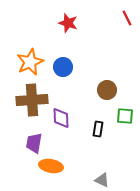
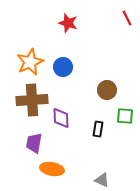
orange ellipse: moved 1 px right, 3 px down
